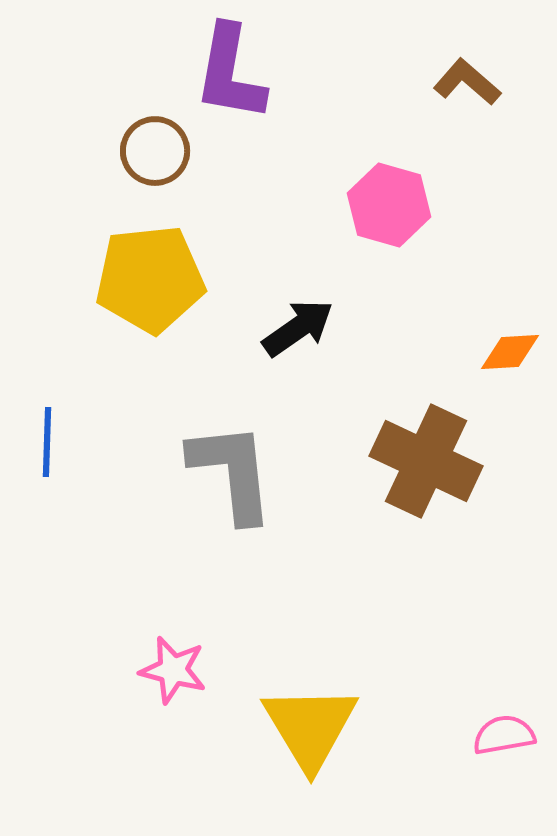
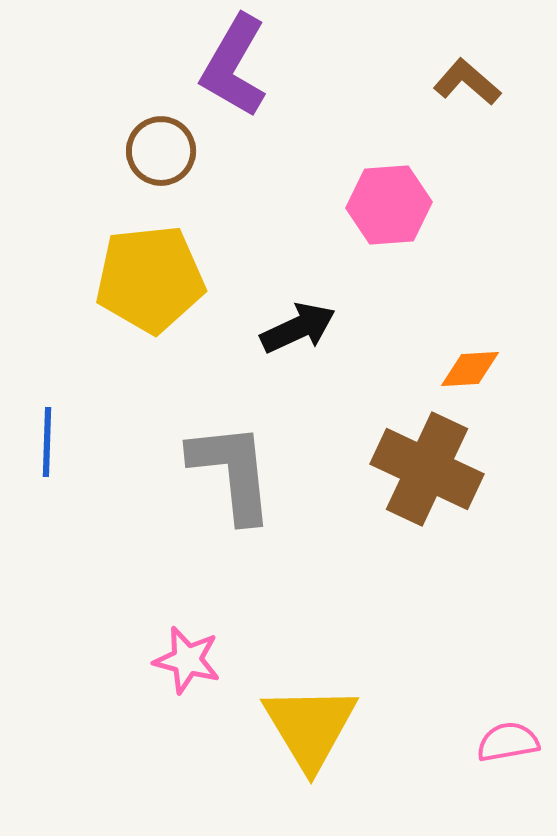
purple L-shape: moved 4 px right, 7 px up; rotated 20 degrees clockwise
brown circle: moved 6 px right
pink hexagon: rotated 20 degrees counterclockwise
black arrow: rotated 10 degrees clockwise
orange diamond: moved 40 px left, 17 px down
brown cross: moved 1 px right, 8 px down
pink star: moved 14 px right, 10 px up
pink semicircle: moved 4 px right, 7 px down
